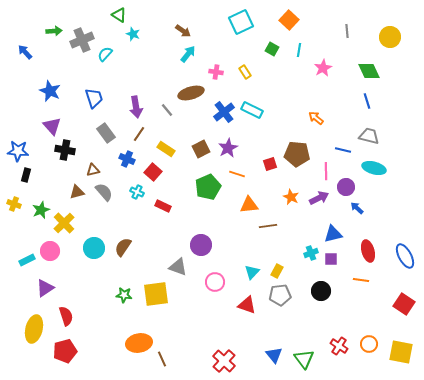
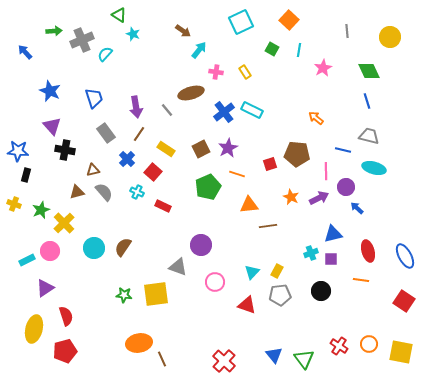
cyan arrow at (188, 54): moved 11 px right, 4 px up
blue cross at (127, 159): rotated 21 degrees clockwise
red square at (404, 304): moved 3 px up
